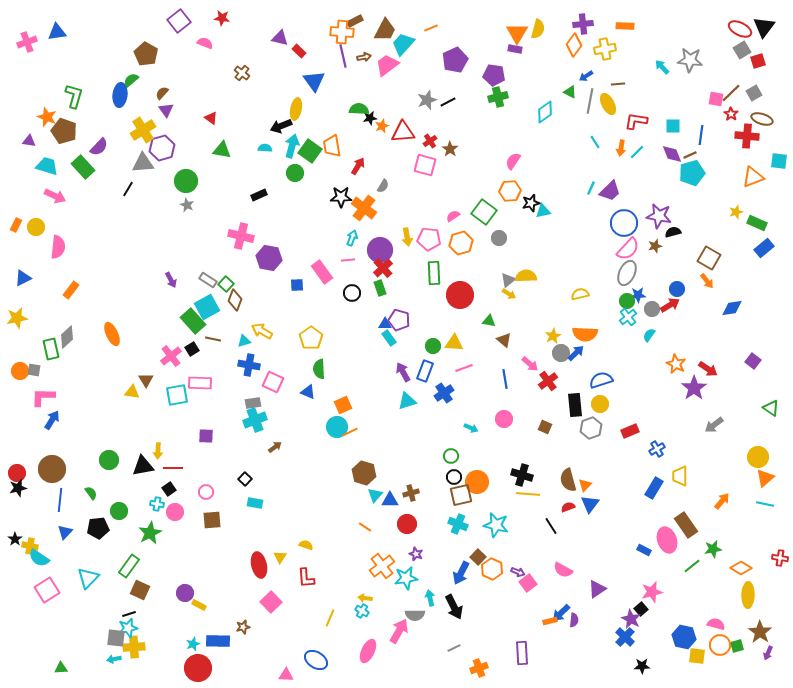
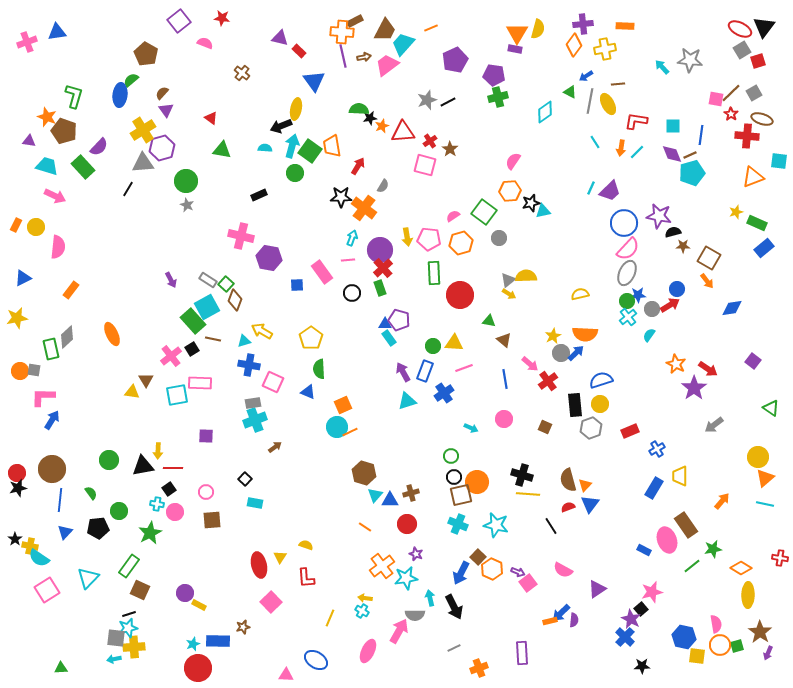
brown star at (655, 246): moved 28 px right; rotated 16 degrees clockwise
pink semicircle at (716, 624): rotated 66 degrees clockwise
